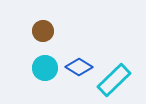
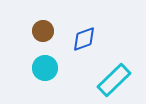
blue diamond: moved 5 px right, 28 px up; rotated 52 degrees counterclockwise
